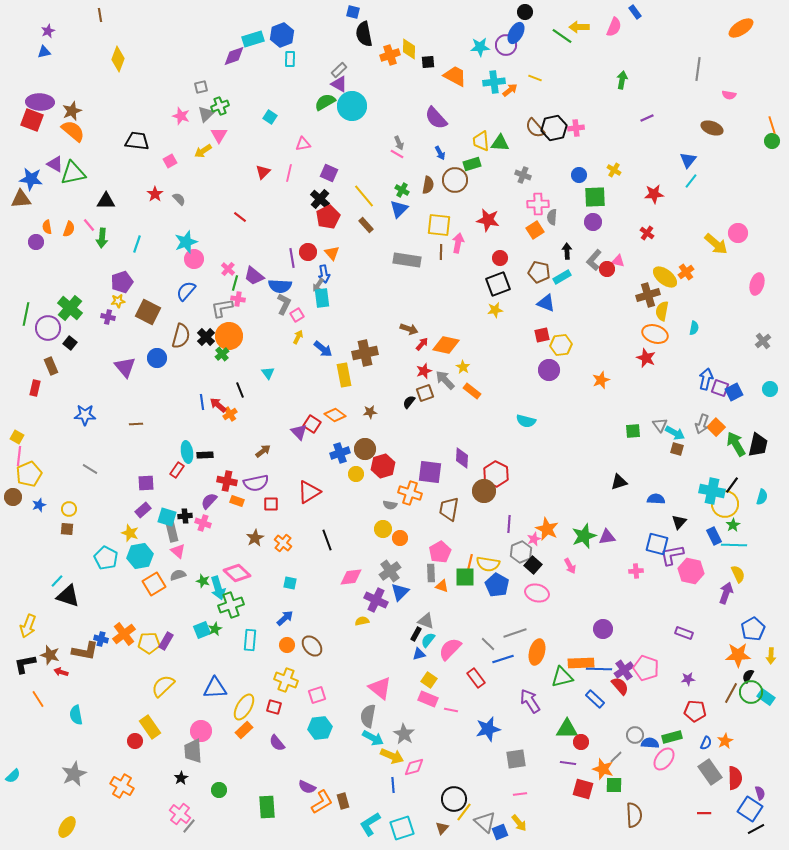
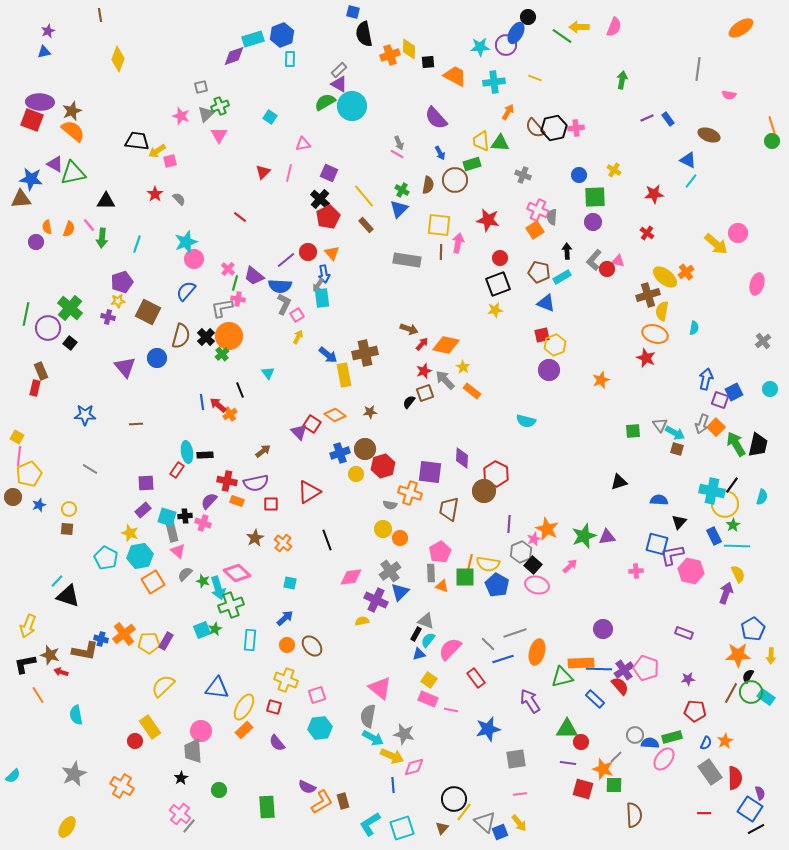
black circle at (525, 12): moved 3 px right, 5 px down
blue rectangle at (635, 12): moved 33 px right, 107 px down
orange arrow at (510, 90): moved 2 px left, 22 px down; rotated 21 degrees counterclockwise
brown ellipse at (712, 128): moved 3 px left, 7 px down
yellow arrow at (203, 151): moved 46 px left
blue triangle at (688, 160): rotated 42 degrees counterclockwise
pink square at (170, 161): rotated 16 degrees clockwise
pink cross at (538, 204): moved 6 px down; rotated 25 degrees clockwise
purple line at (292, 258): moved 6 px left, 2 px down; rotated 60 degrees clockwise
yellow hexagon at (561, 345): moved 6 px left; rotated 15 degrees counterclockwise
blue arrow at (323, 349): moved 5 px right, 6 px down
brown rectangle at (51, 366): moved 10 px left, 5 px down
purple square at (720, 388): moved 12 px down
blue semicircle at (656, 499): moved 3 px right, 1 px down
cyan line at (734, 545): moved 3 px right, 1 px down
pink arrow at (570, 566): rotated 105 degrees counterclockwise
gray semicircle at (178, 575): moved 7 px right, 1 px up; rotated 28 degrees counterclockwise
orange square at (154, 584): moved 1 px left, 2 px up
pink ellipse at (537, 593): moved 8 px up
blue triangle at (215, 688): moved 2 px right; rotated 10 degrees clockwise
orange line at (38, 699): moved 4 px up
gray star at (404, 734): rotated 20 degrees counterclockwise
